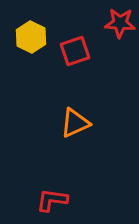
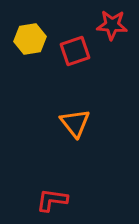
red star: moved 8 px left, 2 px down
yellow hexagon: moved 1 px left, 2 px down; rotated 24 degrees clockwise
orange triangle: rotated 44 degrees counterclockwise
